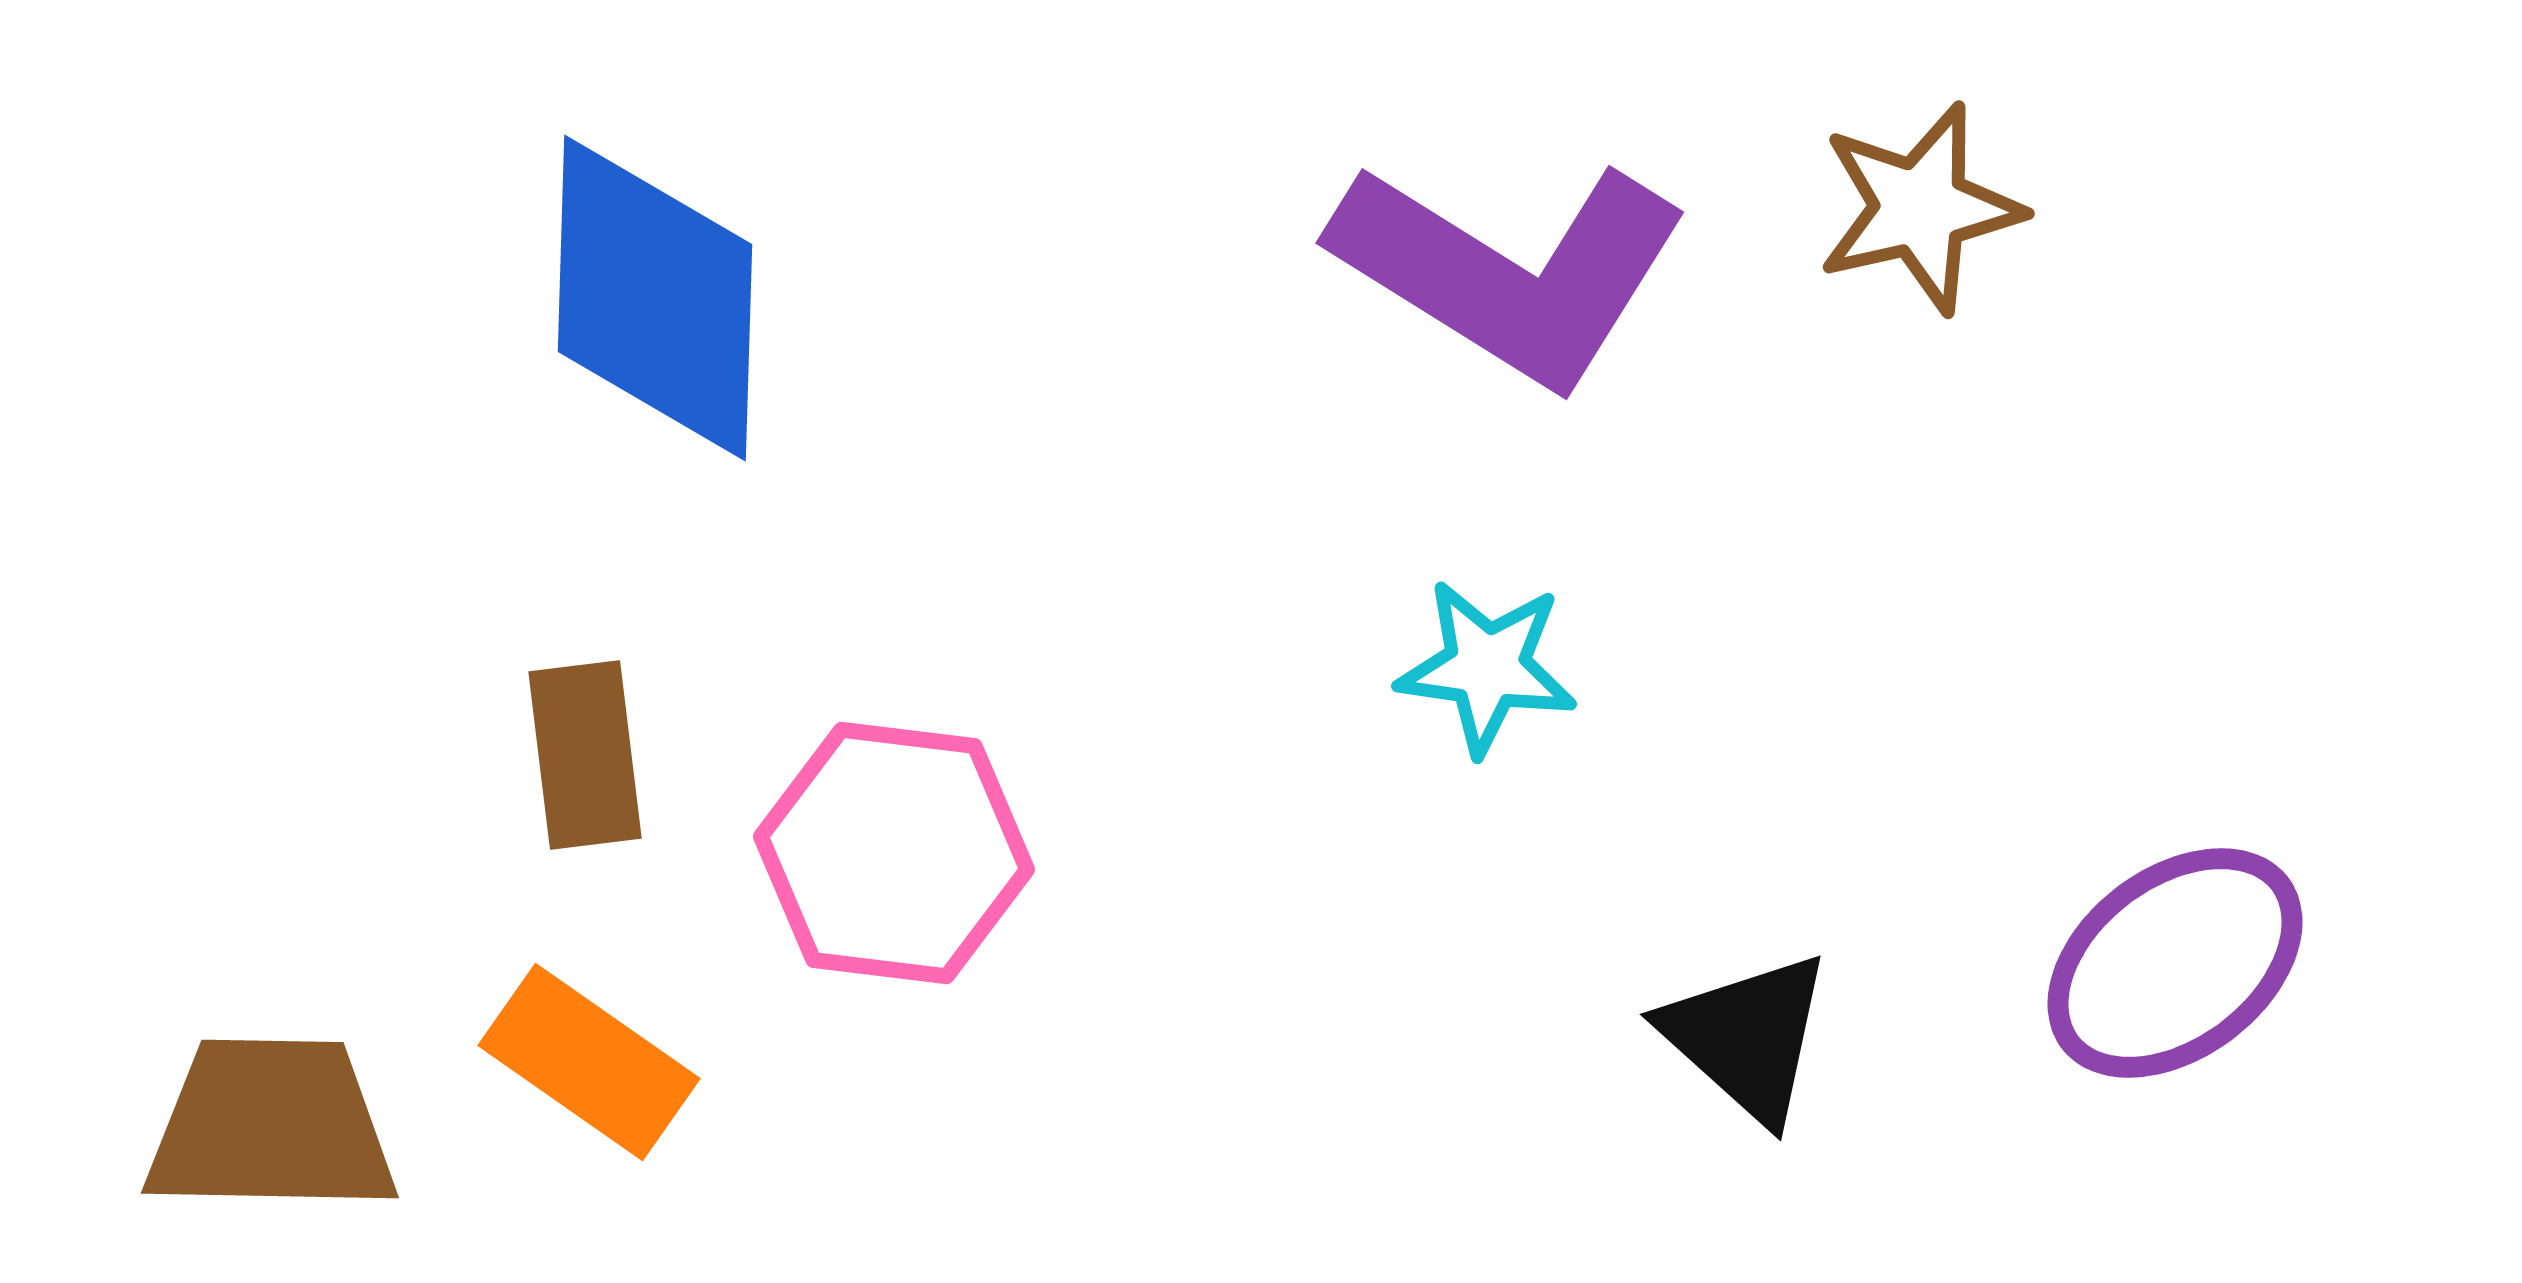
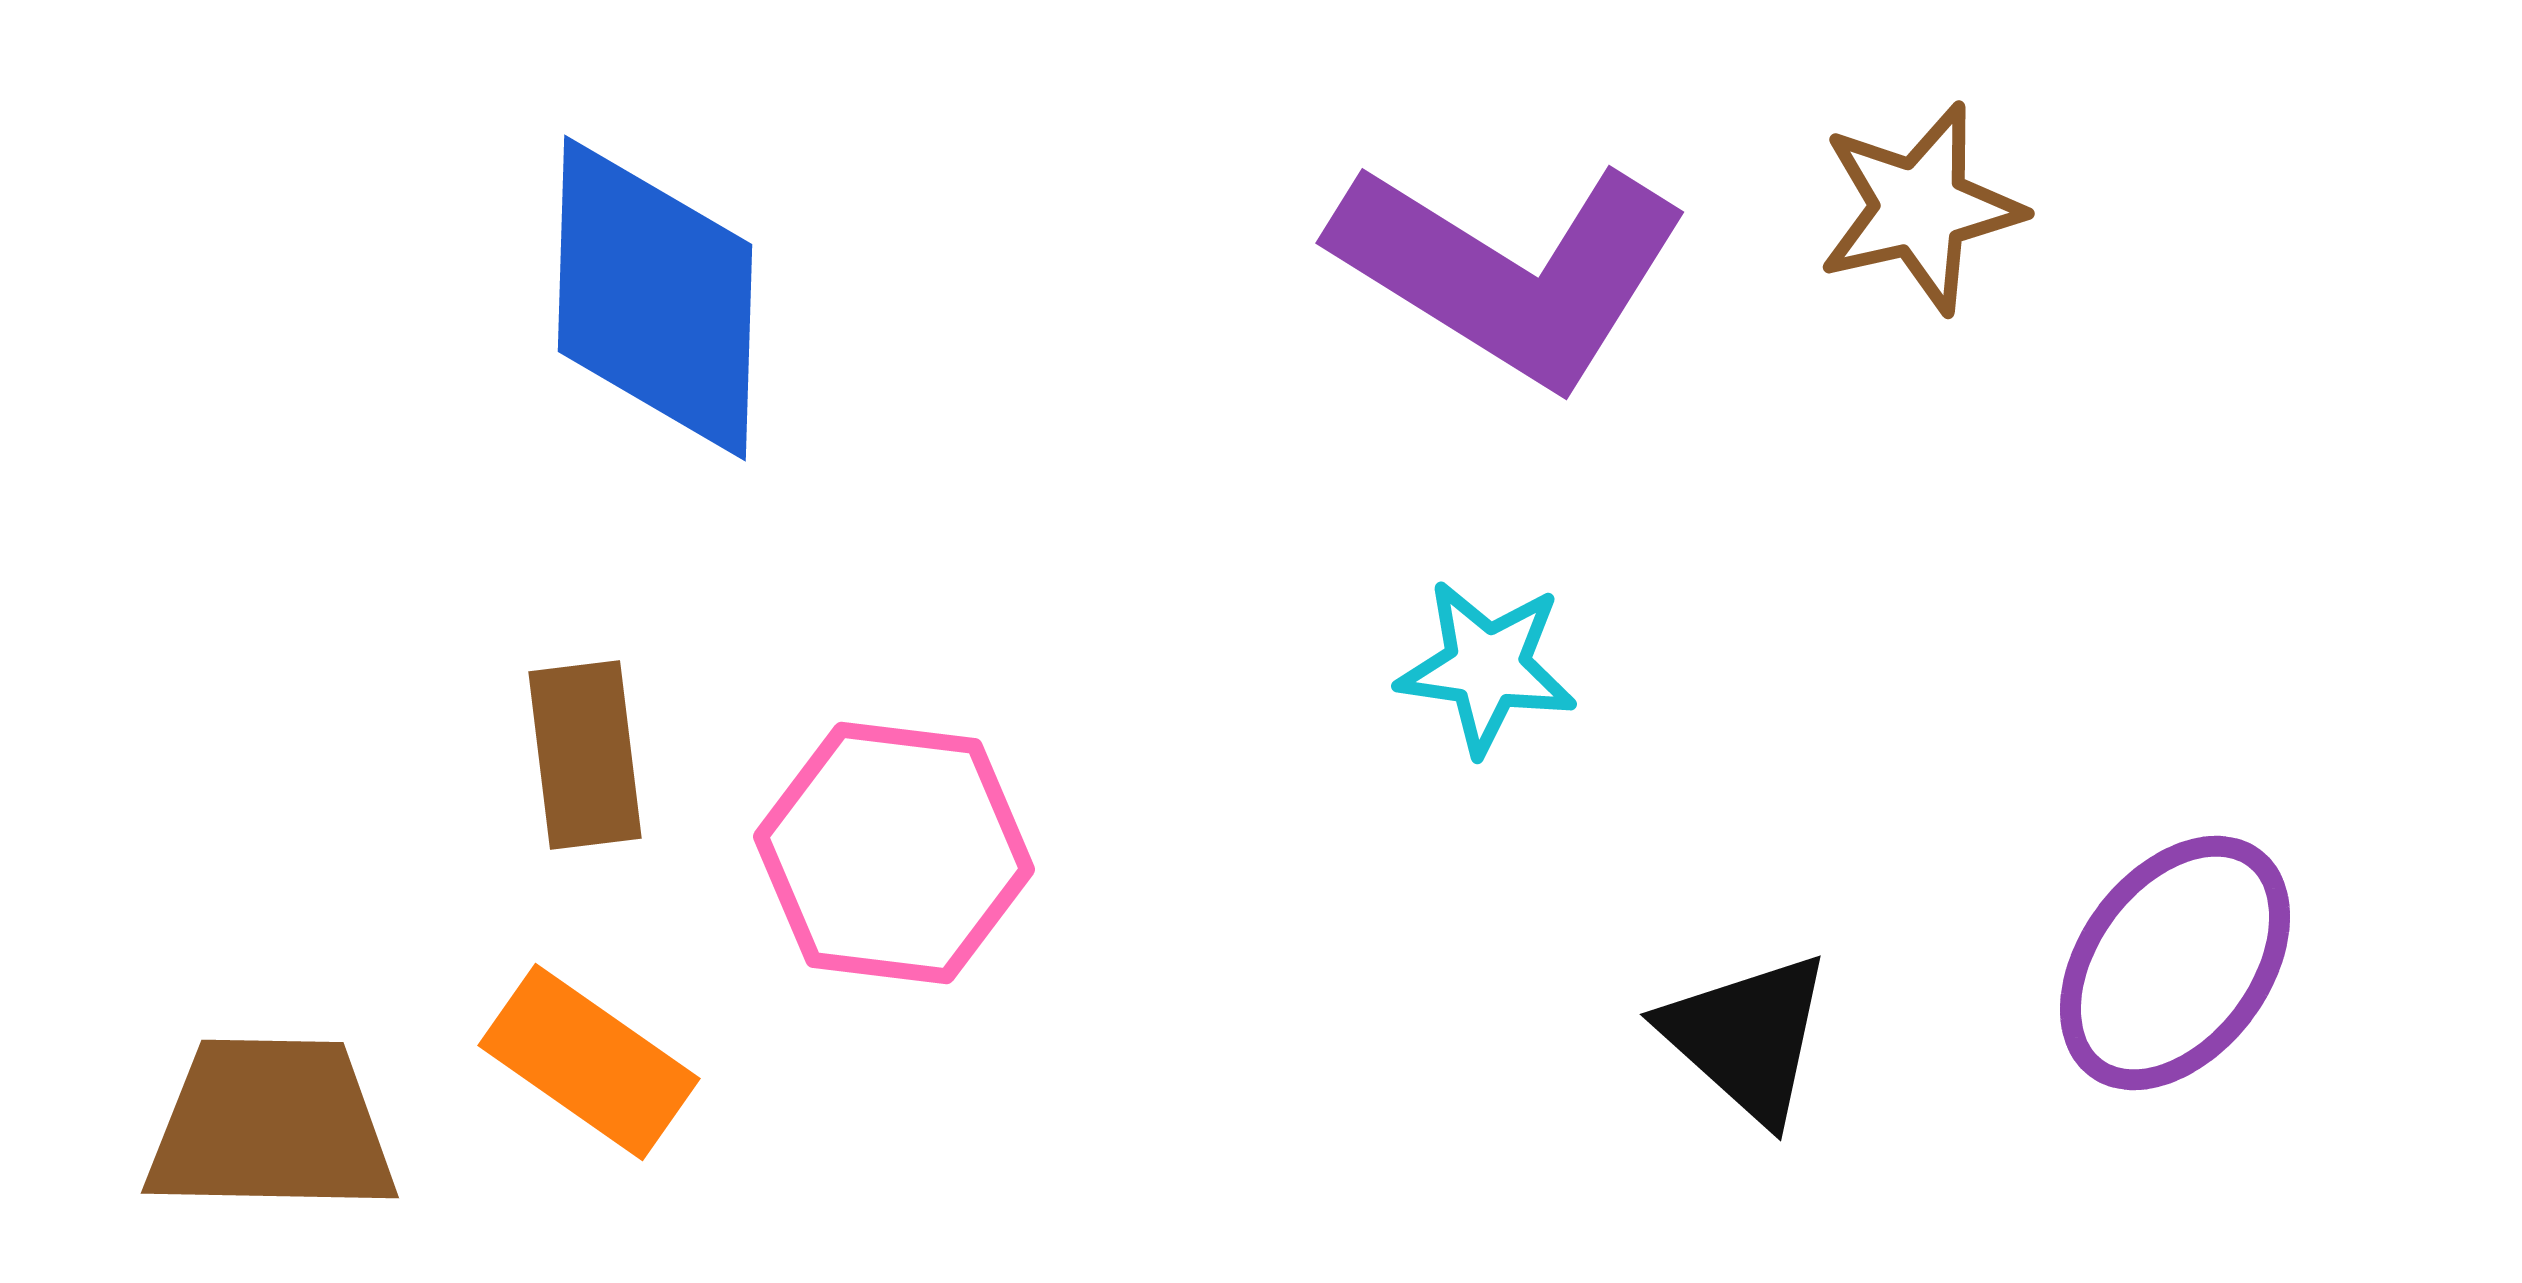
purple ellipse: rotated 16 degrees counterclockwise
